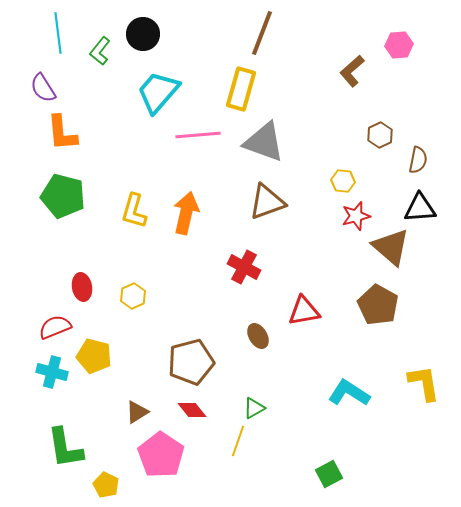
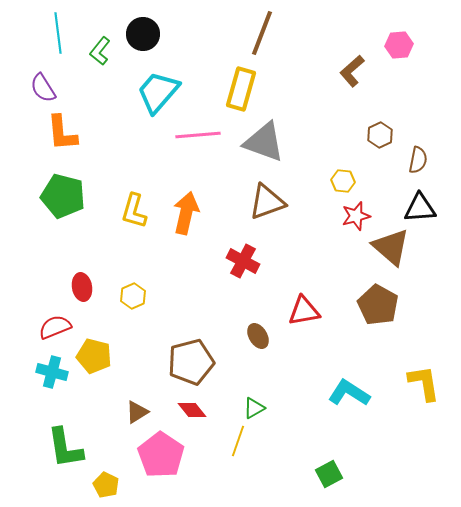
red cross at (244, 267): moved 1 px left, 6 px up
